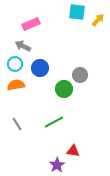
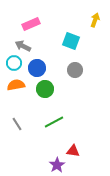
cyan square: moved 6 px left, 29 px down; rotated 12 degrees clockwise
yellow arrow: moved 3 px left; rotated 24 degrees counterclockwise
cyan circle: moved 1 px left, 1 px up
blue circle: moved 3 px left
gray circle: moved 5 px left, 5 px up
green circle: moved 19 px left
